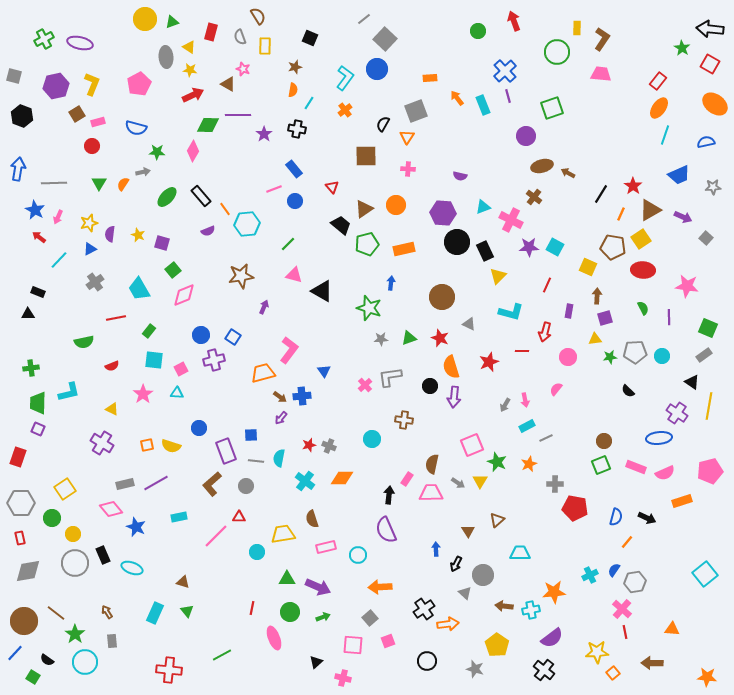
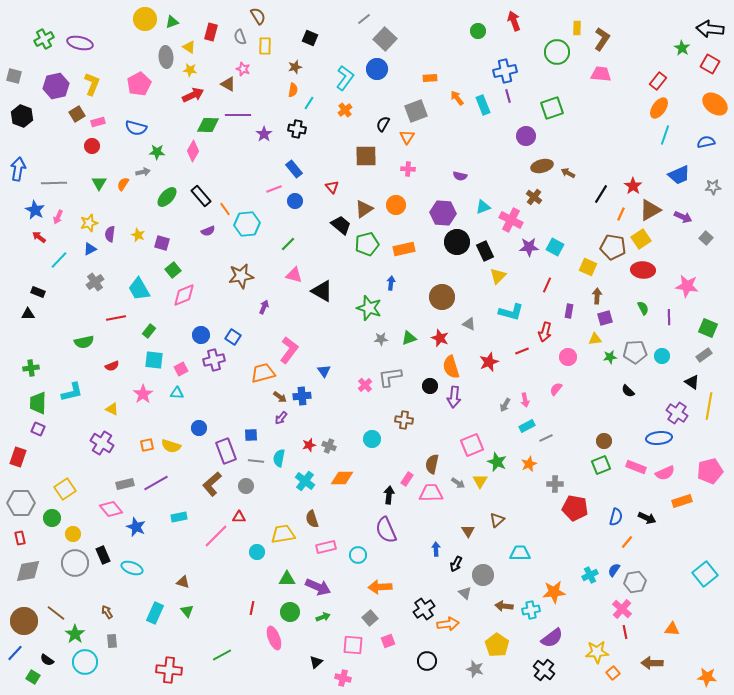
blue cross at (505, 71): rotated 30 degrees clockwise
red line at (522, 351): rotated 24 degrees counterclockwise
cyan L-shape at (69, 392): moved 3 px right
